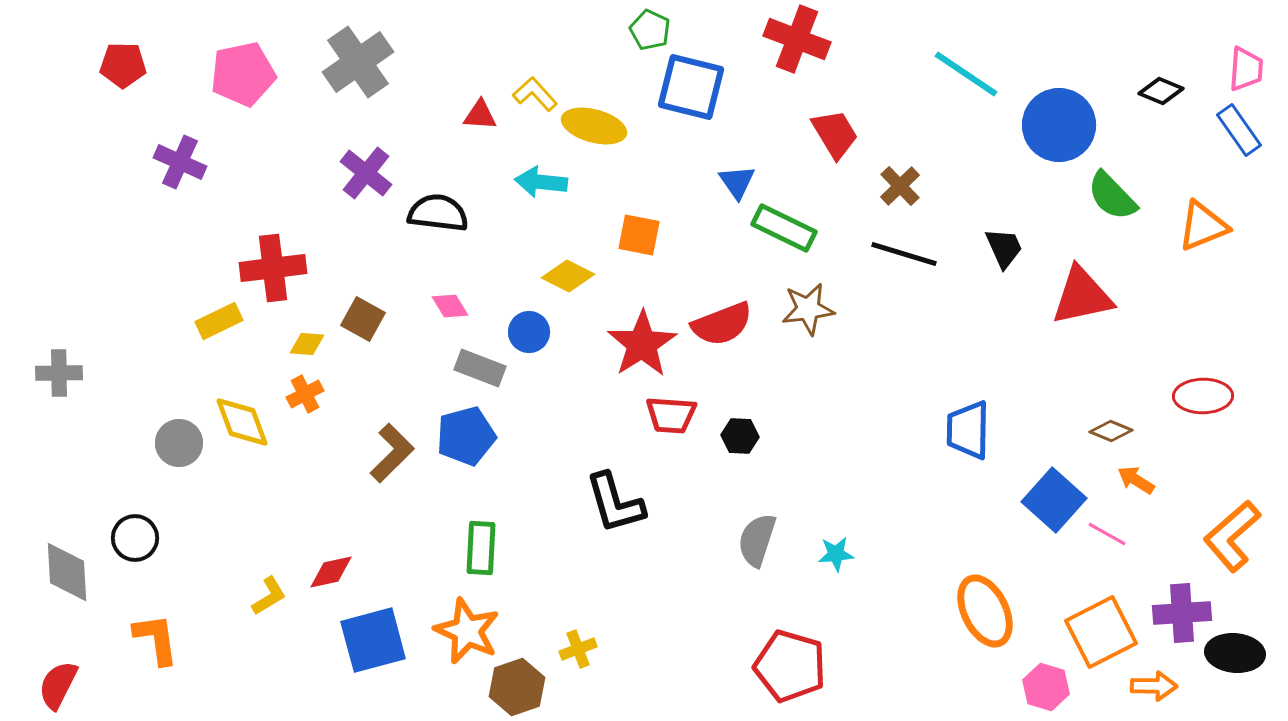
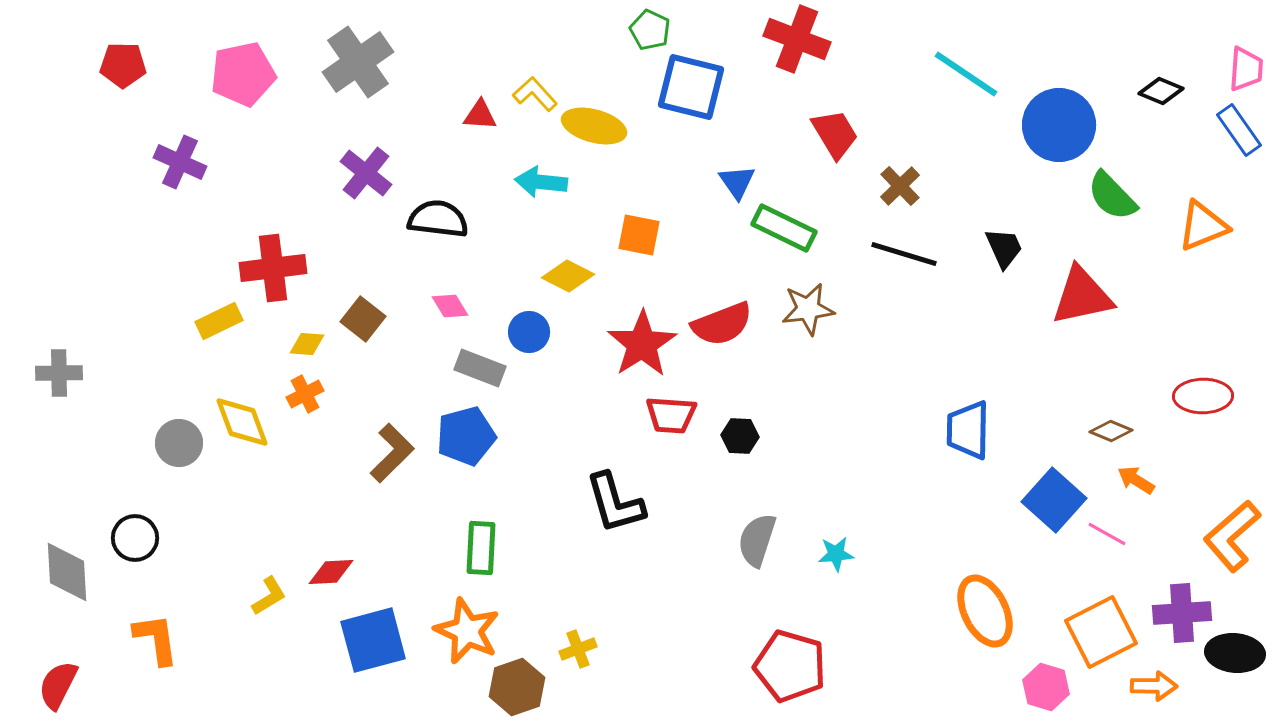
black semicircle at (438, 213): moved 6 px down
brown square at (363, 319): rotated 9 degrees clockwise
red diamond at (331, 572): rotated 9 degrees clockwise
